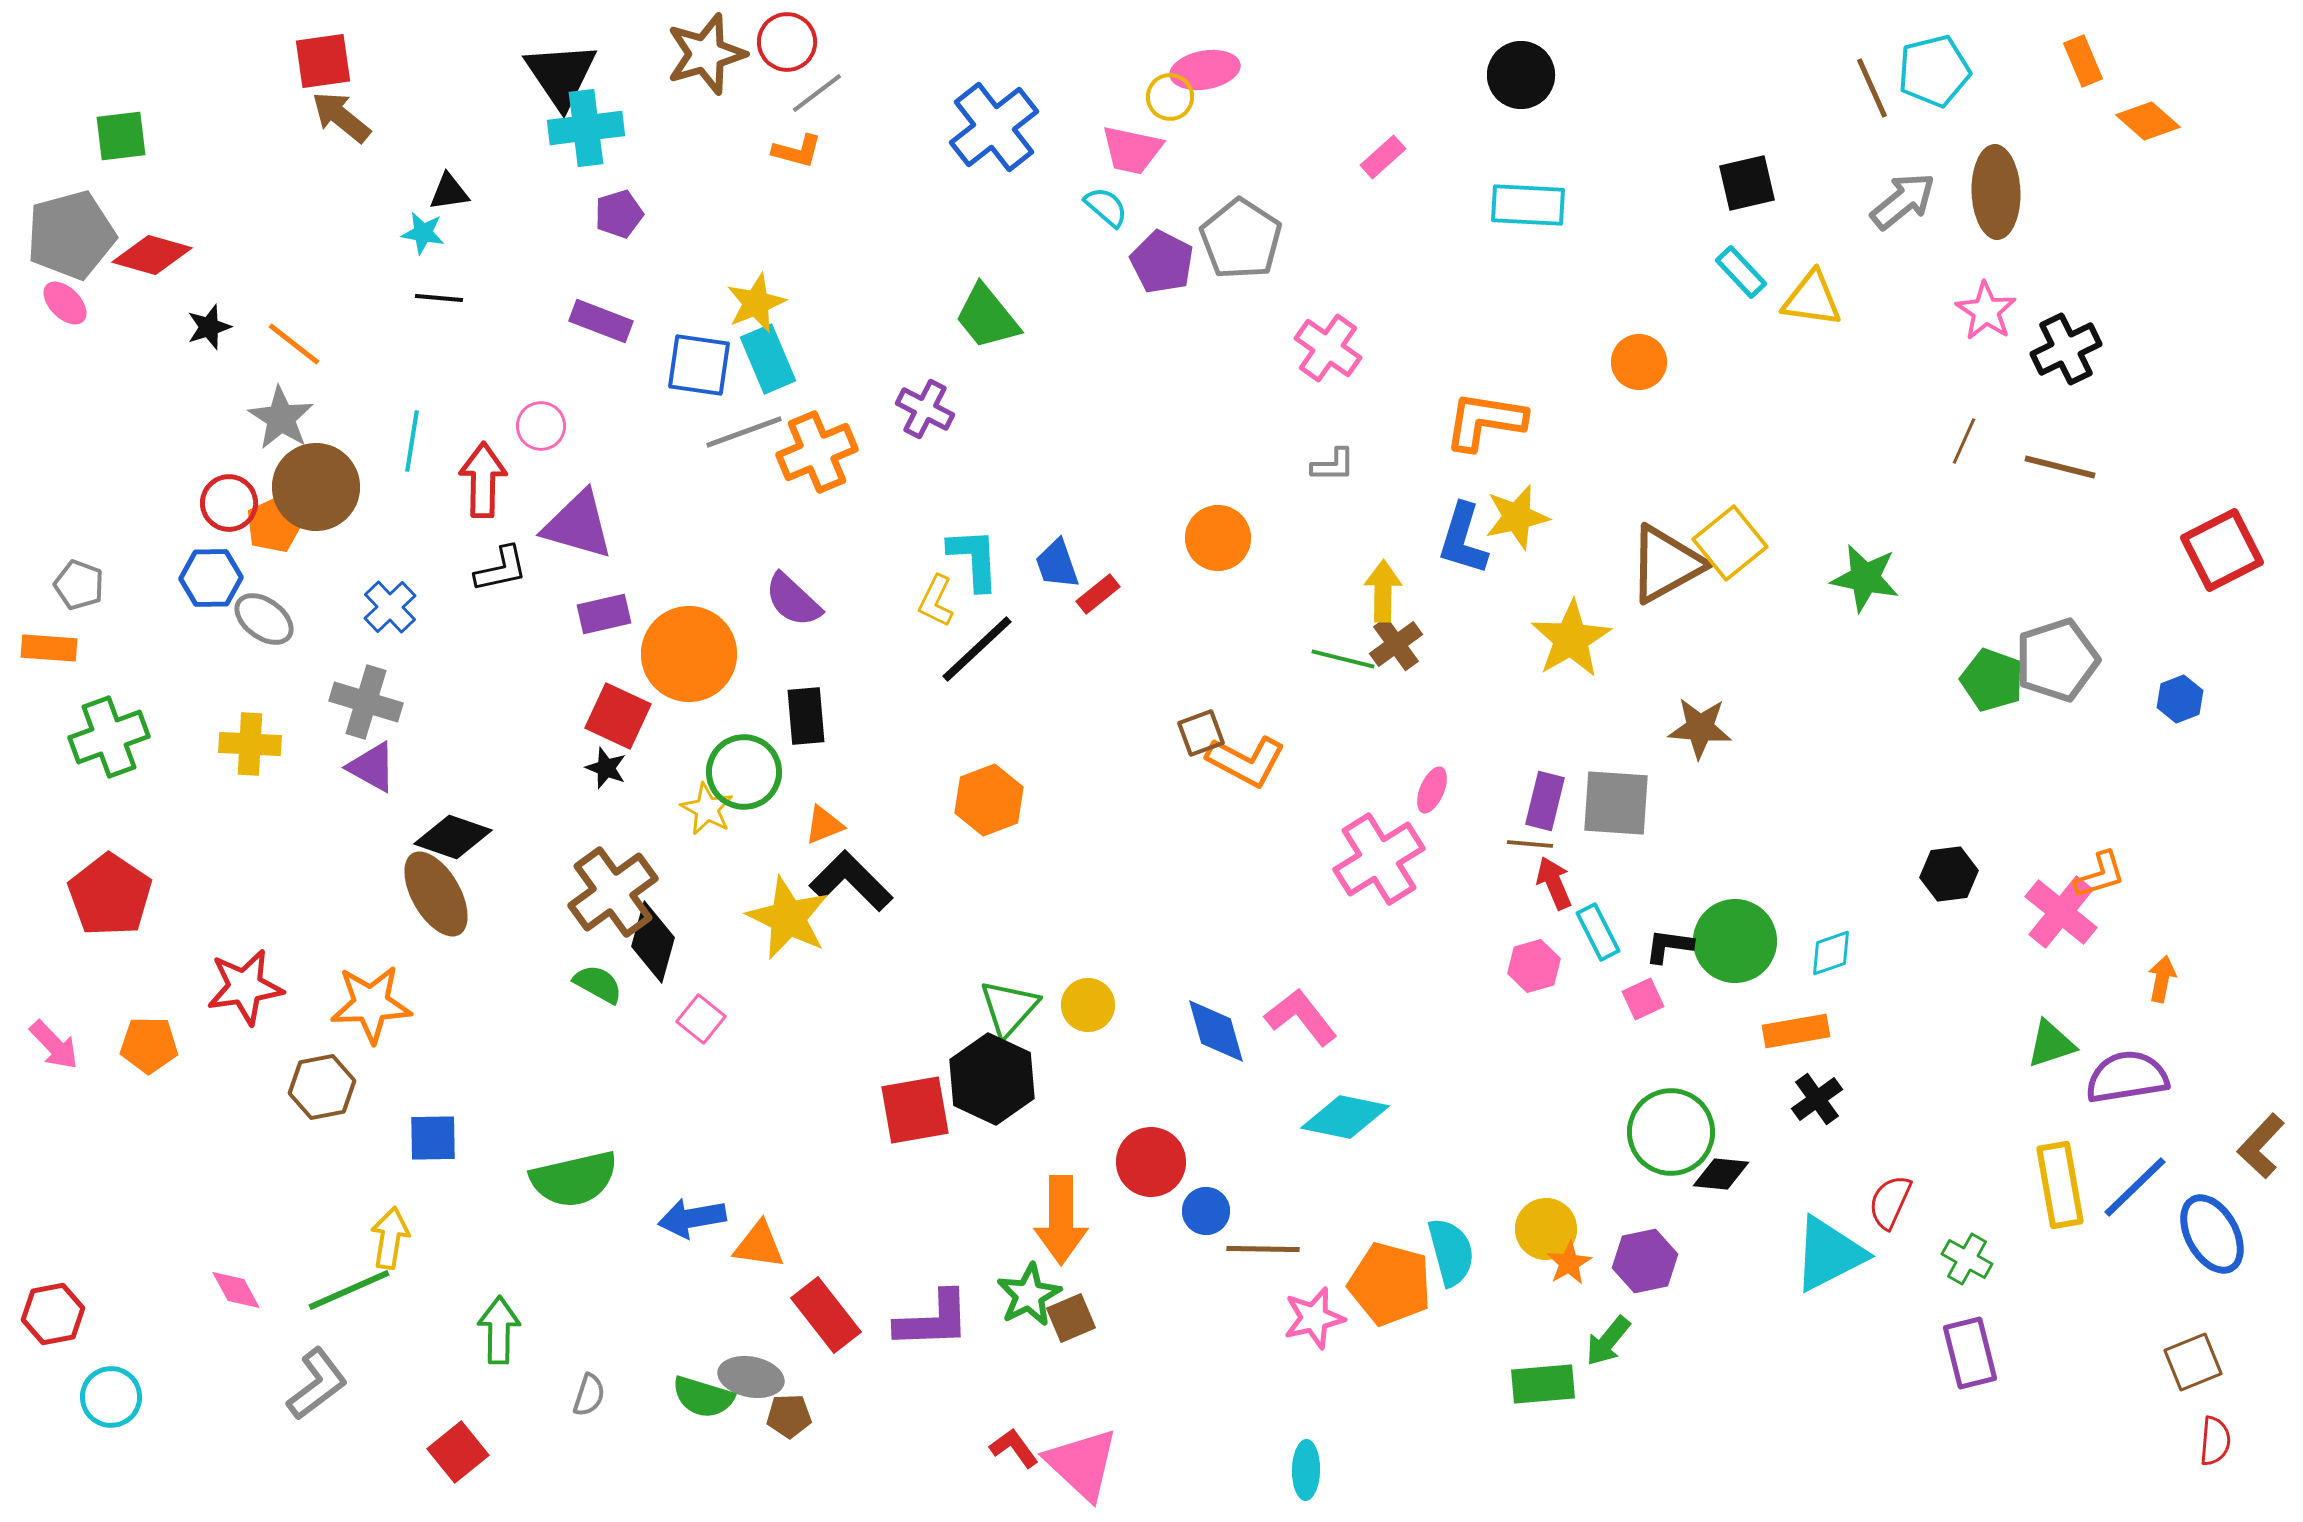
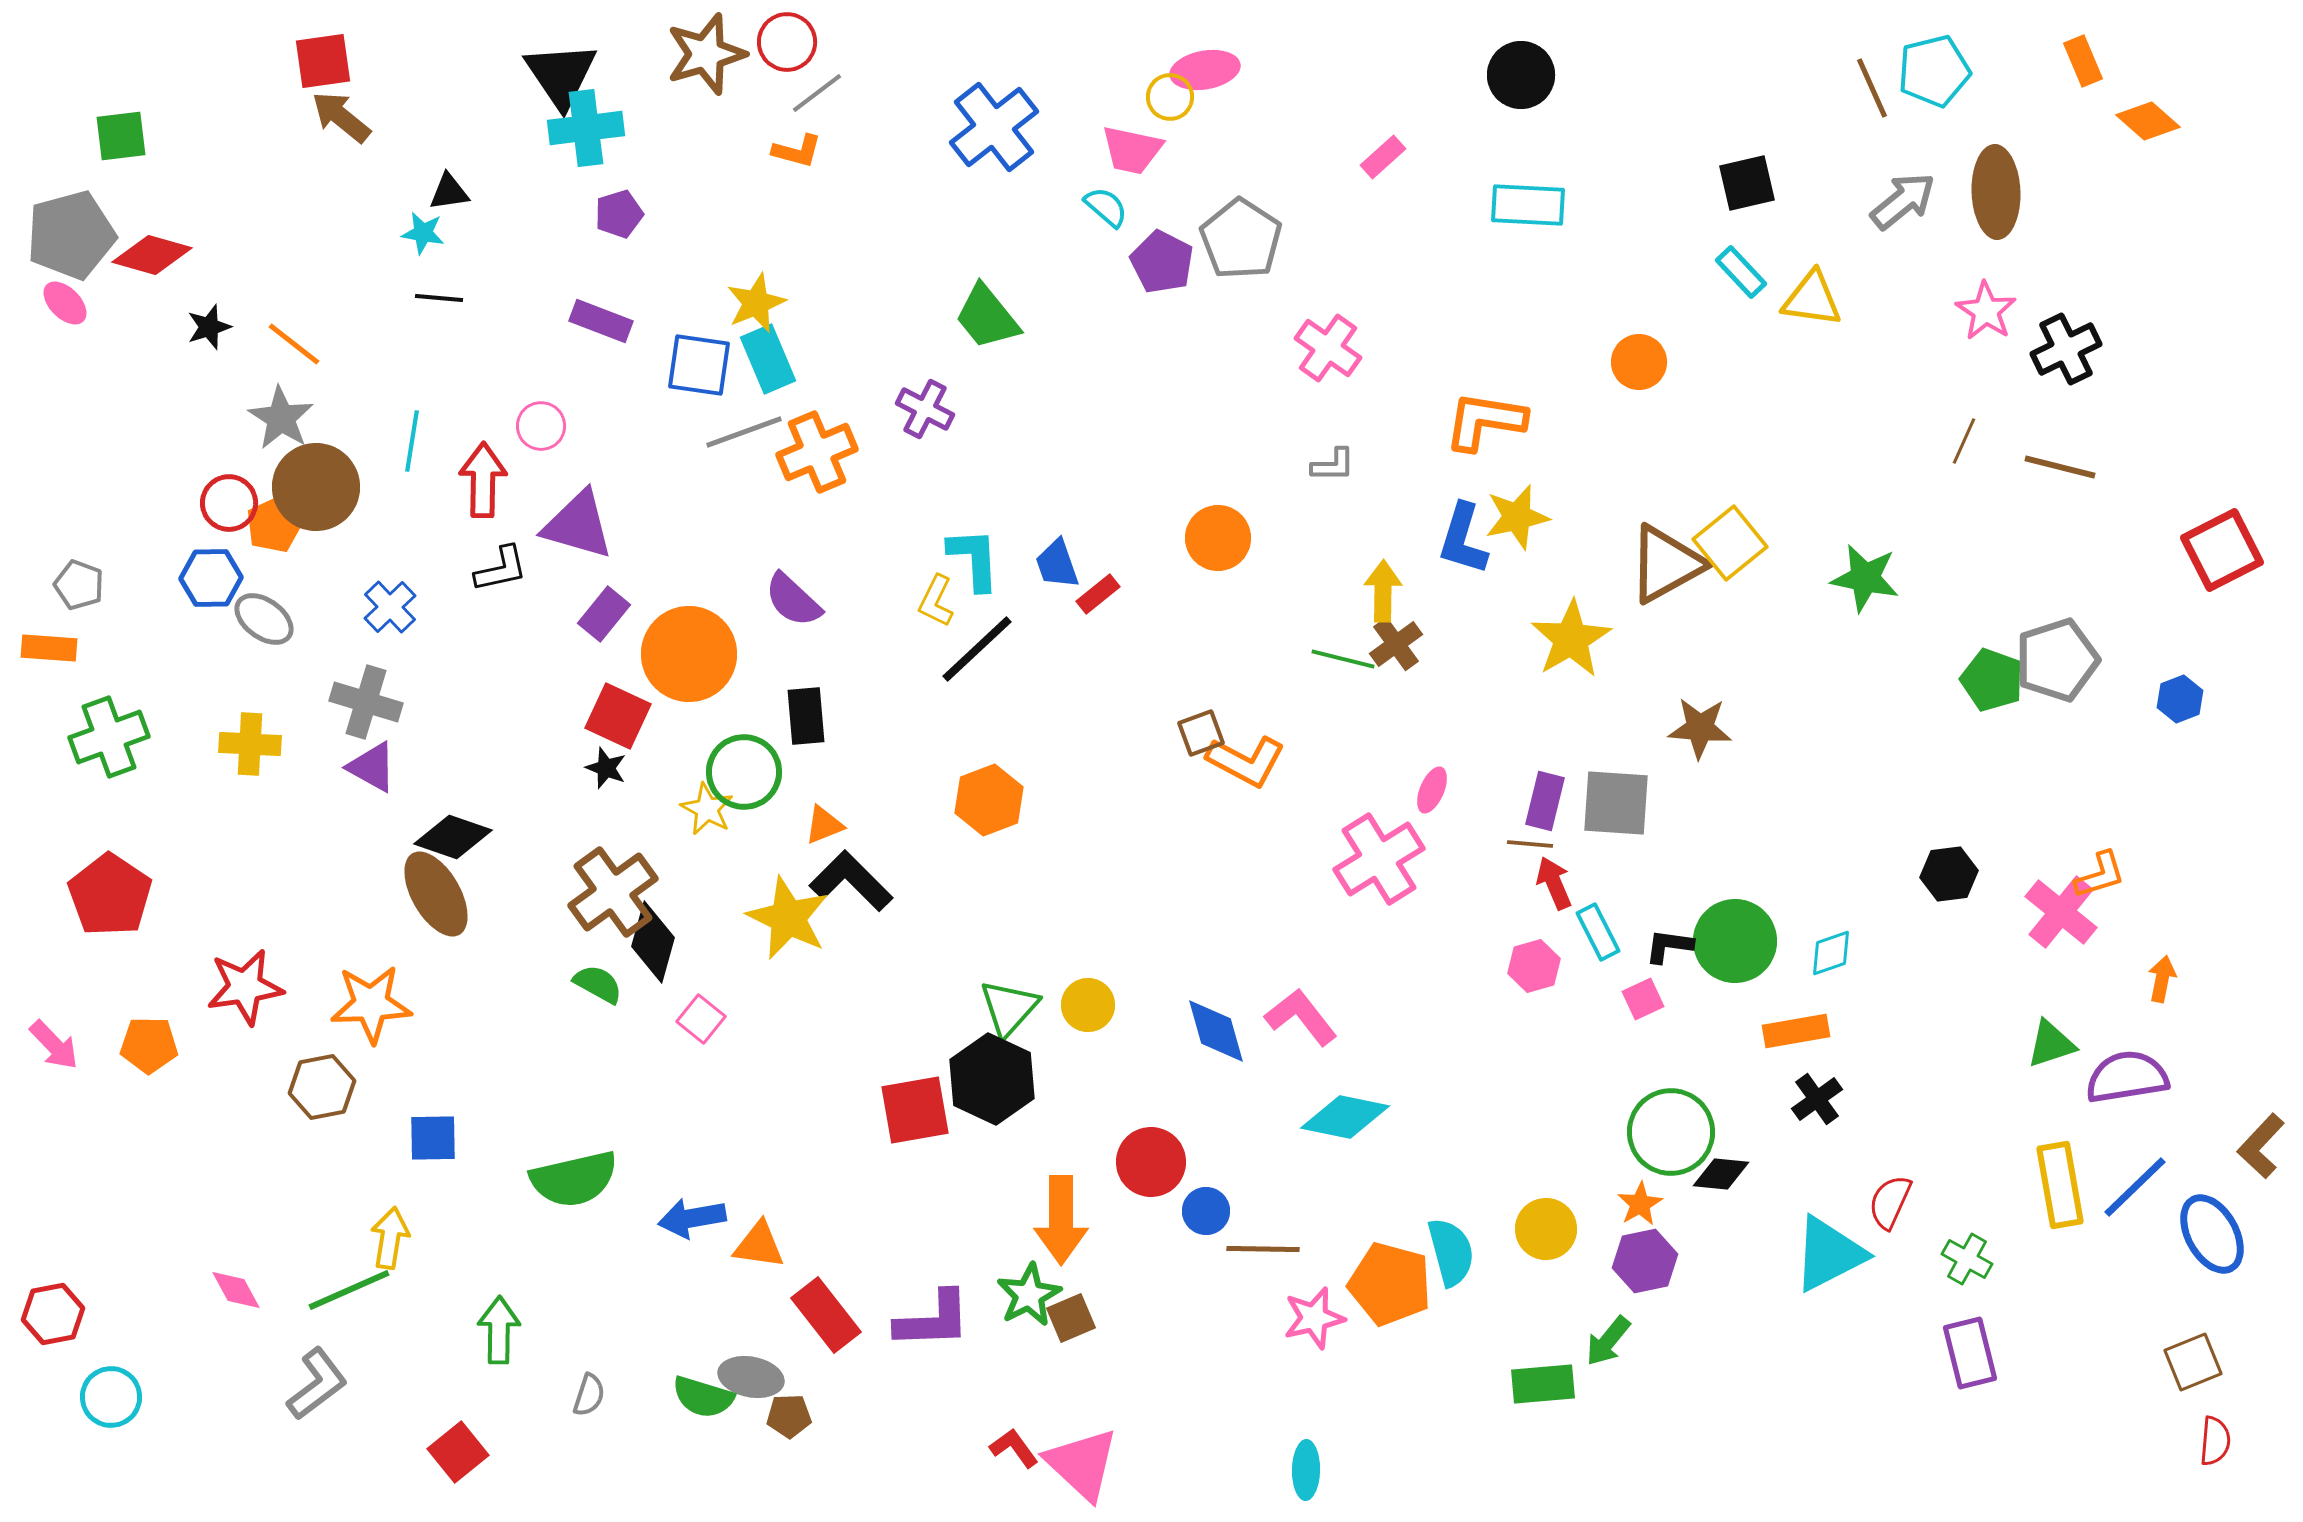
purple rectangle at (604, 614): rotated 38 degrees counterclockwise
orange star at (1569, 1263): moved 71 px right, 59 px up
